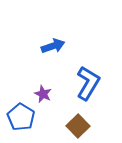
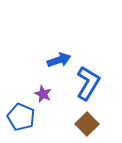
blue arrow: moved 6 px right, 14 px down
blue pentagon: rotated 8 degrees counterclockwise
brown square: moved 9 px right, 2 px up
